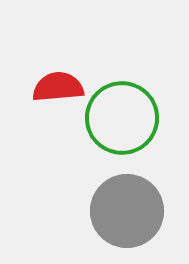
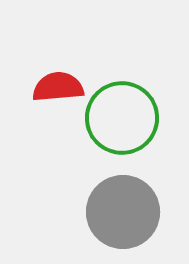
gray circle: moved 4 px left, 1 px down
